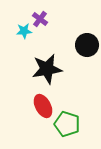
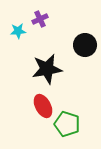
purple cross: rotated 28 degrees clockwise
cyan star: moved 6 px left
black circle: moved 2 px left
